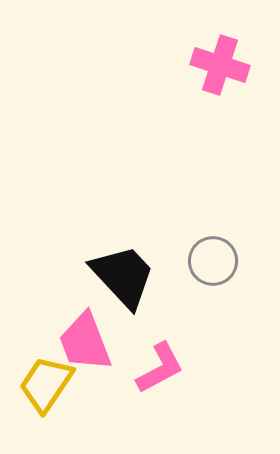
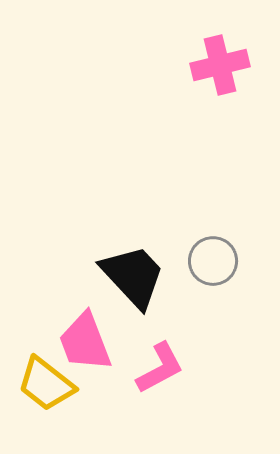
pink cross: rotated 32 degrees counterclockwise
black trapezoid: moved 10 px right
yellow trapezoid: rotated 86 degrees counterclockwise
